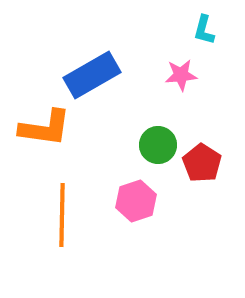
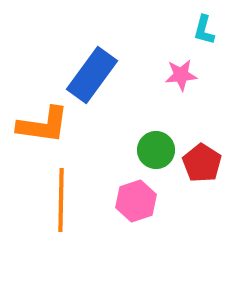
blue rectangle: rotated 24 degrees counterclockwise
orange L-shape: moved 2 px left, 3 px up
green circle: moved 2 px left, 5 px down
orange line: moved 1 px left, 15 px up
